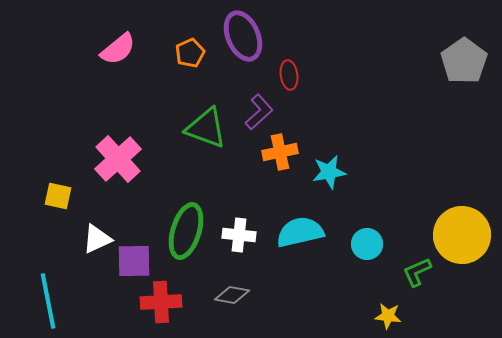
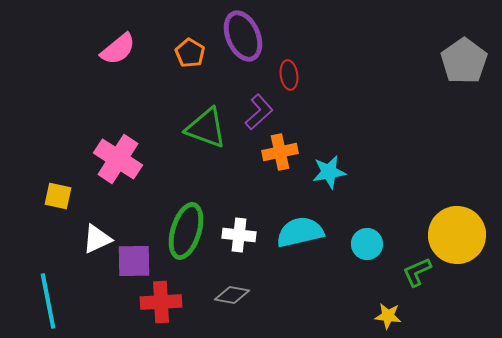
orange pentagon: rotated 16 degrees counterclockwise
pink cross: rotated 15 degrees counterclockwise
yellow circle: moved 5 px left
